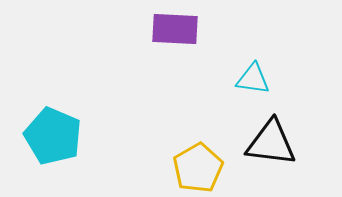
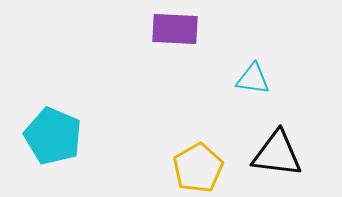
black triangle: moved 6 px right, 11 px down
